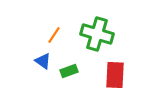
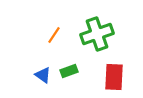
green cross: rotated 36 degrees counterclockwise
blue triangle: moved 14 px down
red rectangle: moved 1 px left, 2 px down
